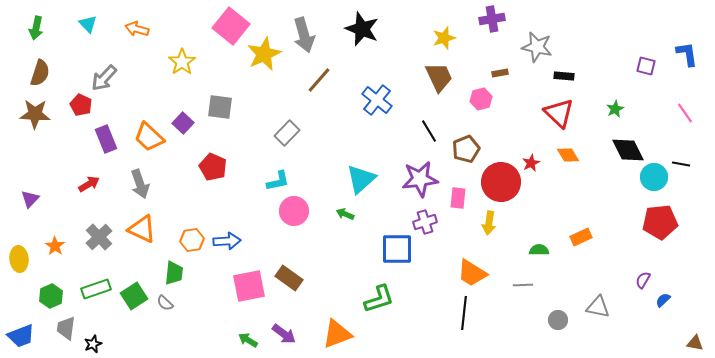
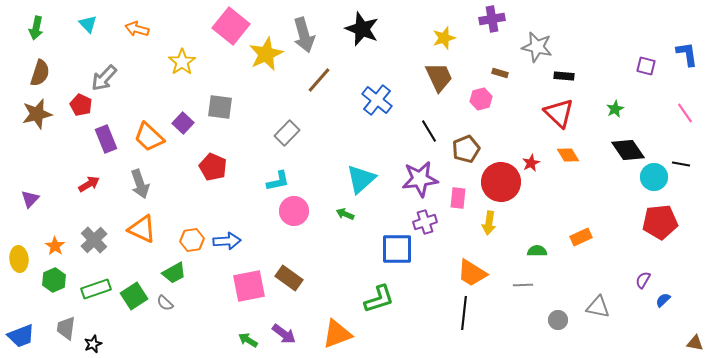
yellow star at (264, 54): moved 2 px right
brown rectangle at (500, 73): rotated 28 degrees clockwise
brown star at (35, 114): moved 2 px right; rotated 16 degrees counterclockwise
black diamond at (628, 150): rotated 8 degrees counterclockwise
gray cross at (99, 237): moved 5 px left, 3 px down
green semicircle at (539, 250): moved 2 px left, 1 px down
green trapezoid at (174, 273): rotated 55 degrees clockwise
green hexagon at (51, 296): moved 3 px right, 16 px up
